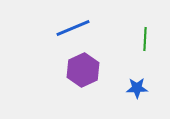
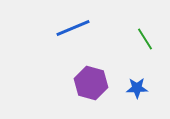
green line: rotated 35 degrees counterclockwise
purple hexagon: moved 8 px right, 13 px down; rotated 20 degrees counterclockwise
